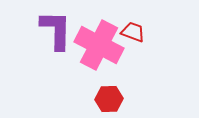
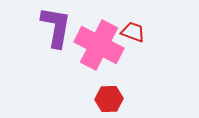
purple L-shape: moved 3 px up; rotated 9 degrees clockwise
